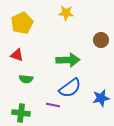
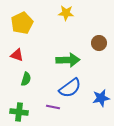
brown circle: moved 2 px left, 3 px down
green semicircle: rotated 80 degrees counterclockwise
purple line: moved 2 px down
green cross: moved 2 px left, 1 px up
